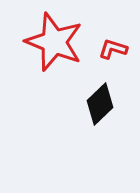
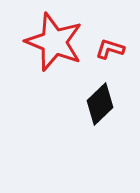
red L-shape: moved 3 px left
